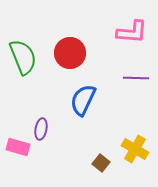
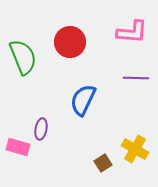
red circle: moved 11 px up
brown square: moved 2 px right; rotated 18 degrees clockwise
